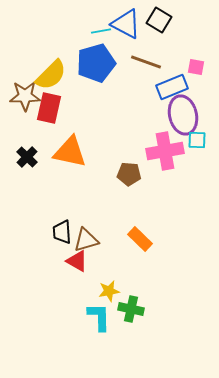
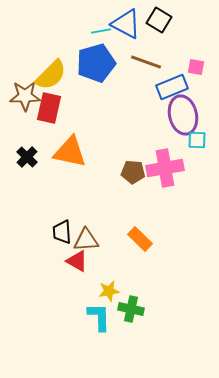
pink cross: moved 17 px down
brown pentagon: moved 4 px right, 2 px up
brown triangle: rotated 12 degrees clockwise
